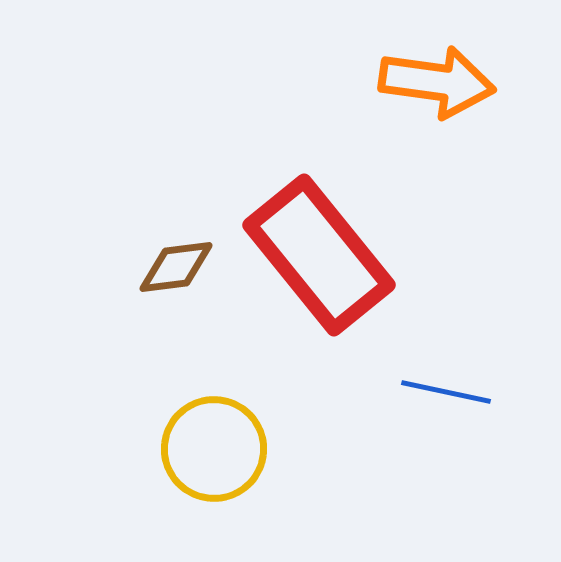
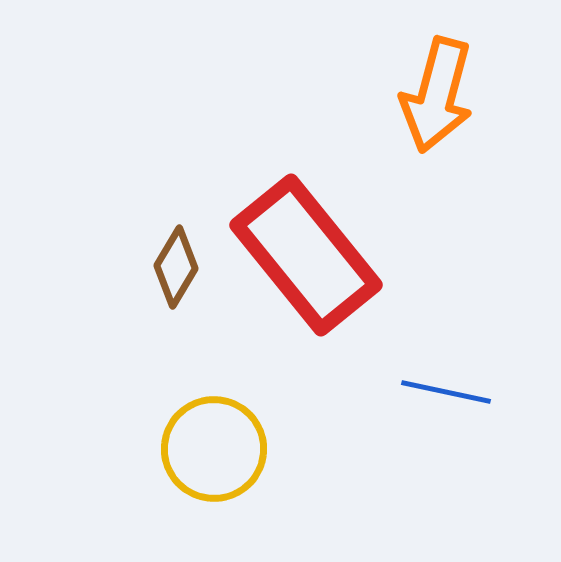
orange arrow: moved 13 px down; rotated 97 degrees clockwise
red rectangle: moved 13 px left
brown diamond: rotated 52 degrees counterclockwise
